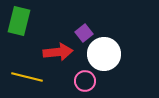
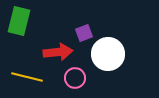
purple square: rotated 18 degrees clockwise
white circle: moved 4 px right
pink circle: moved 10 px left, 3 px up
